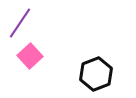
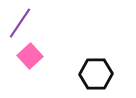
black hexagon: rotated 20 degrees clockwise
